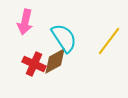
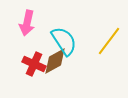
pink arrow: moved 2 px right, 1 px down
cyan semicircle: moved 3 px down
